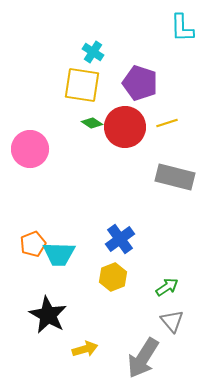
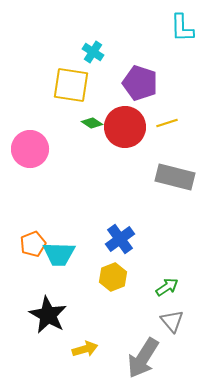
yellow square: moved 11 px left
